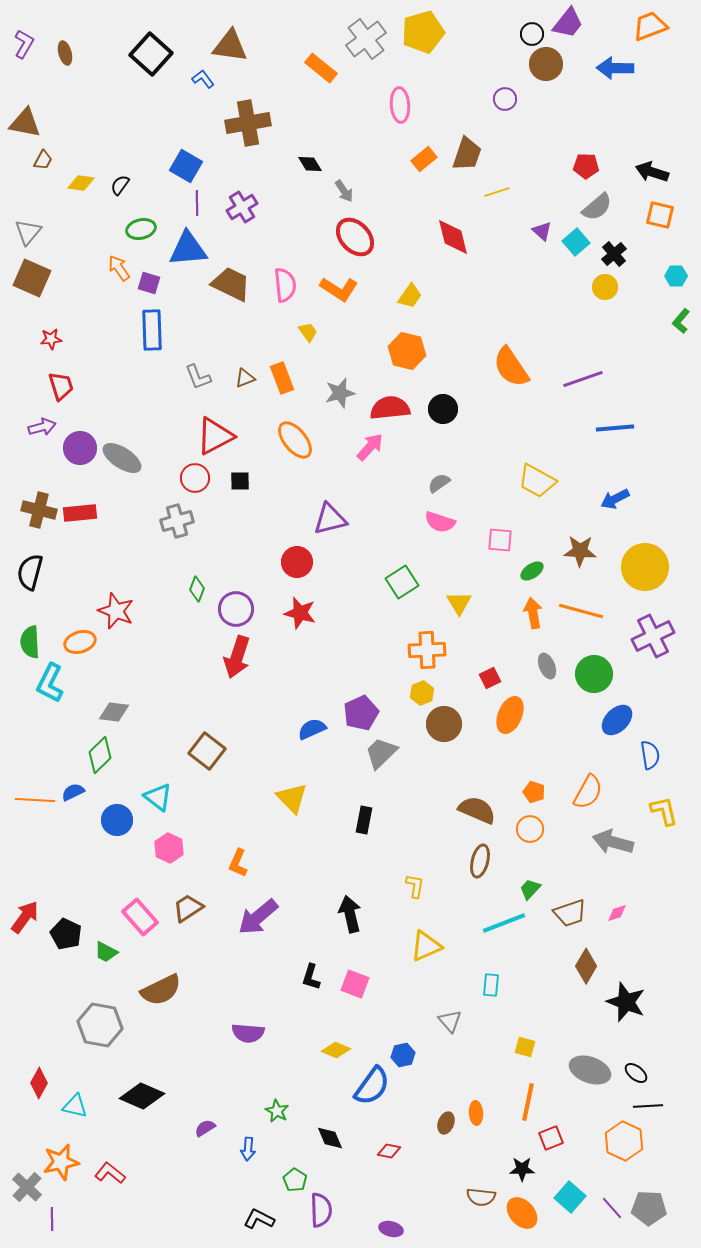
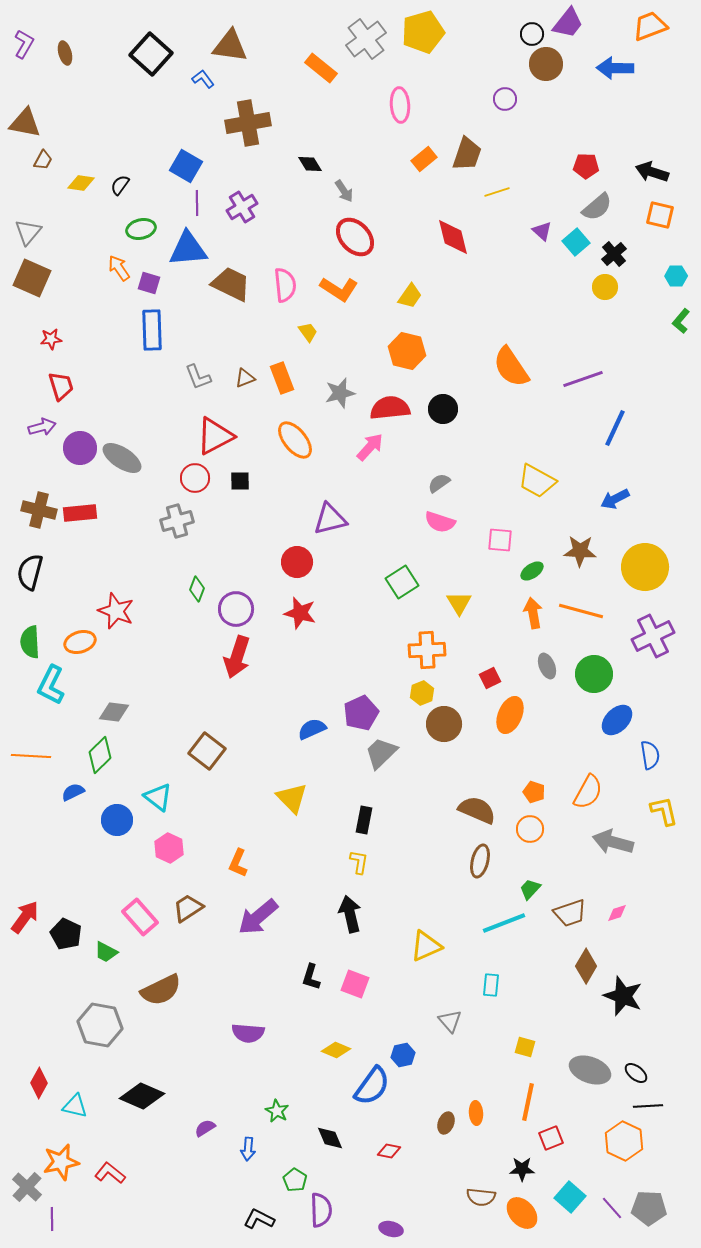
blue line at (615, 428): rotated 60 degrees counterclockwise
cyan L-shape at (50, 683): moved 1 px right, 2 px down
orange line at (35, 800): moved 4 px left, 44 px up
yellow L-shape at (415, 886): moved 56 px left, 24 px up
black star at (626, 1002): moved 3 px left, 6 px up
